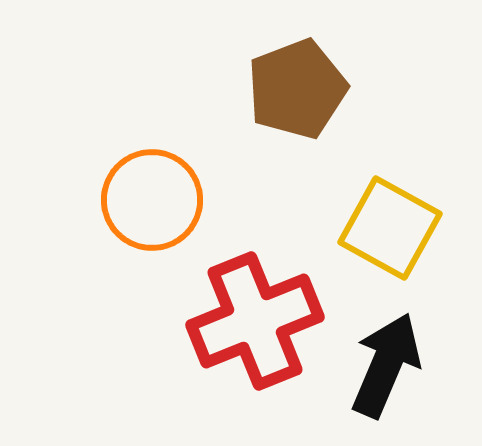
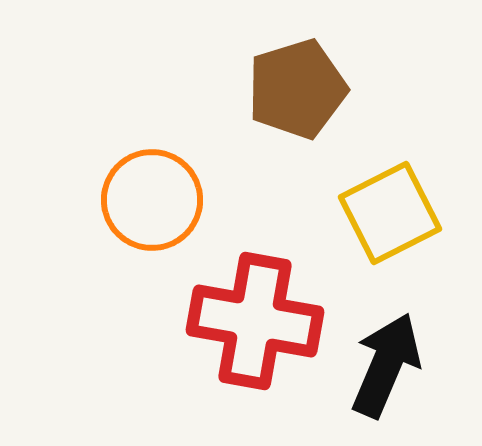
brown pentagon: rotated 4 degrees clockwise
yellow square: moved 15 px up; rotated 34 degrees clockwise
red cross: rotated 32 degrees clockwise
